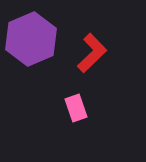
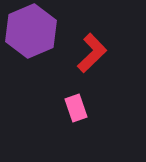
purple hexagon: moved 8 px up
